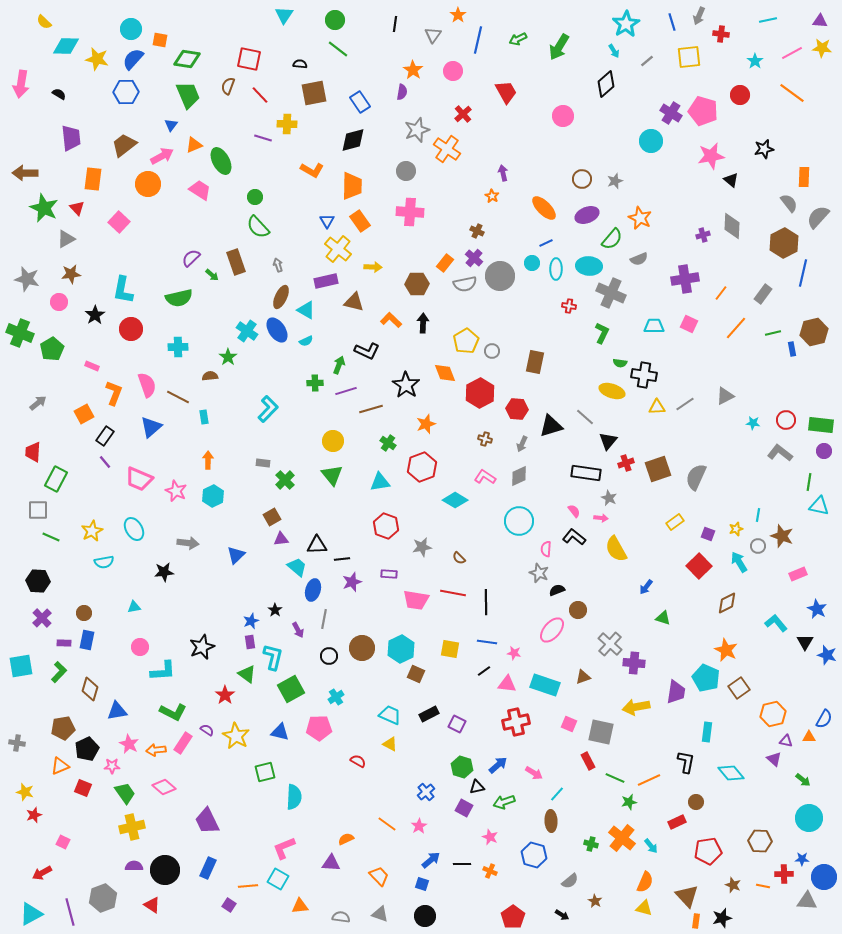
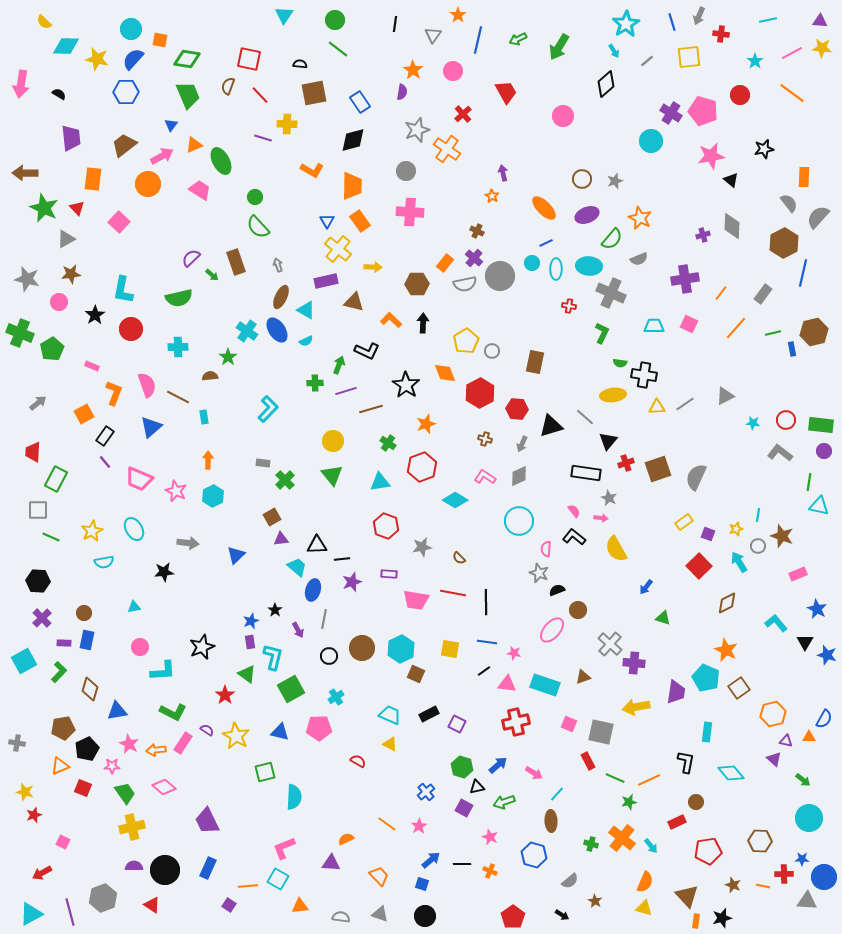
yellow ellipse at (612, 391): moved 1 px right, 4 px down; rotated 25 degrees counterclockwise
yellow rectangle at (675, 522): moved 9 px right
cyan square at (21, 666): moved 3 px right, 5 px up; rotated 20 degrees counterclockwise
